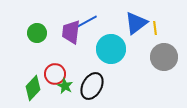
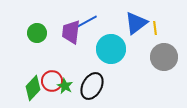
red circle: moved 3 px left, 7 px down
